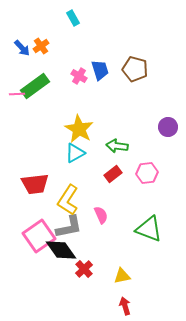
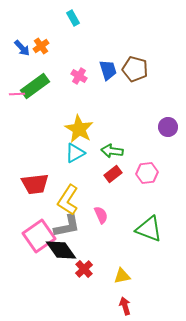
blue trapezoid: moved 8 px right
green arrow: moved 5 px left, 5 px down
gray L-shape: moved 2 px left, 1 px up
